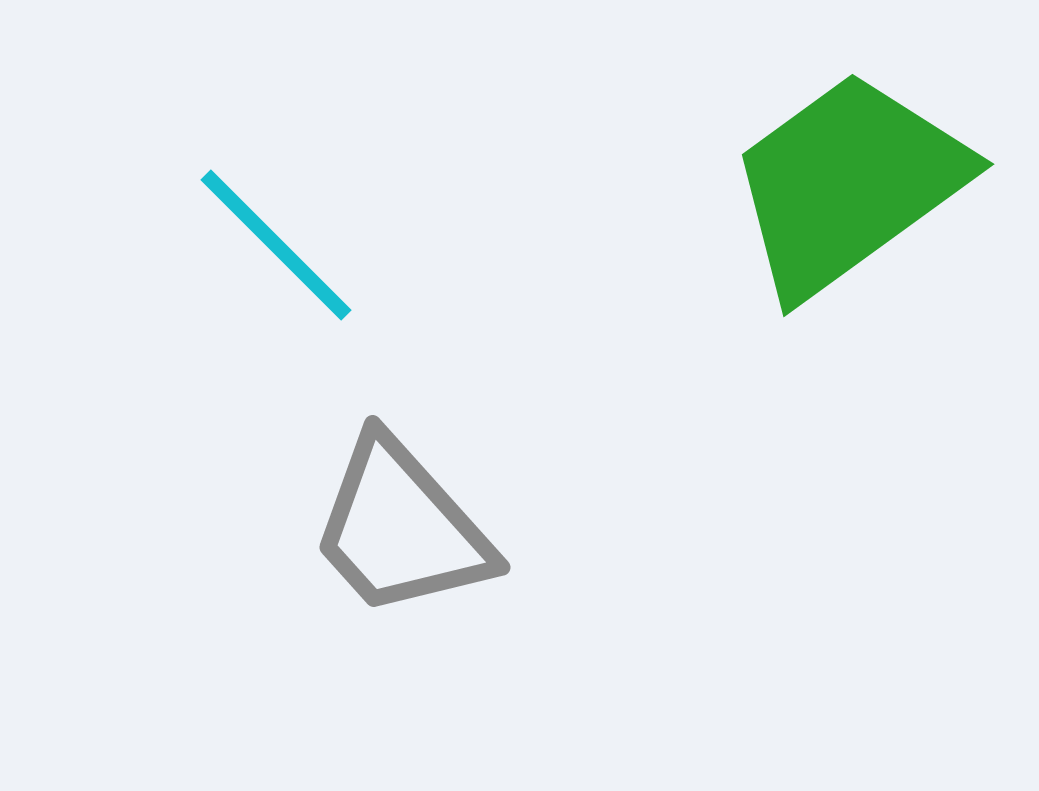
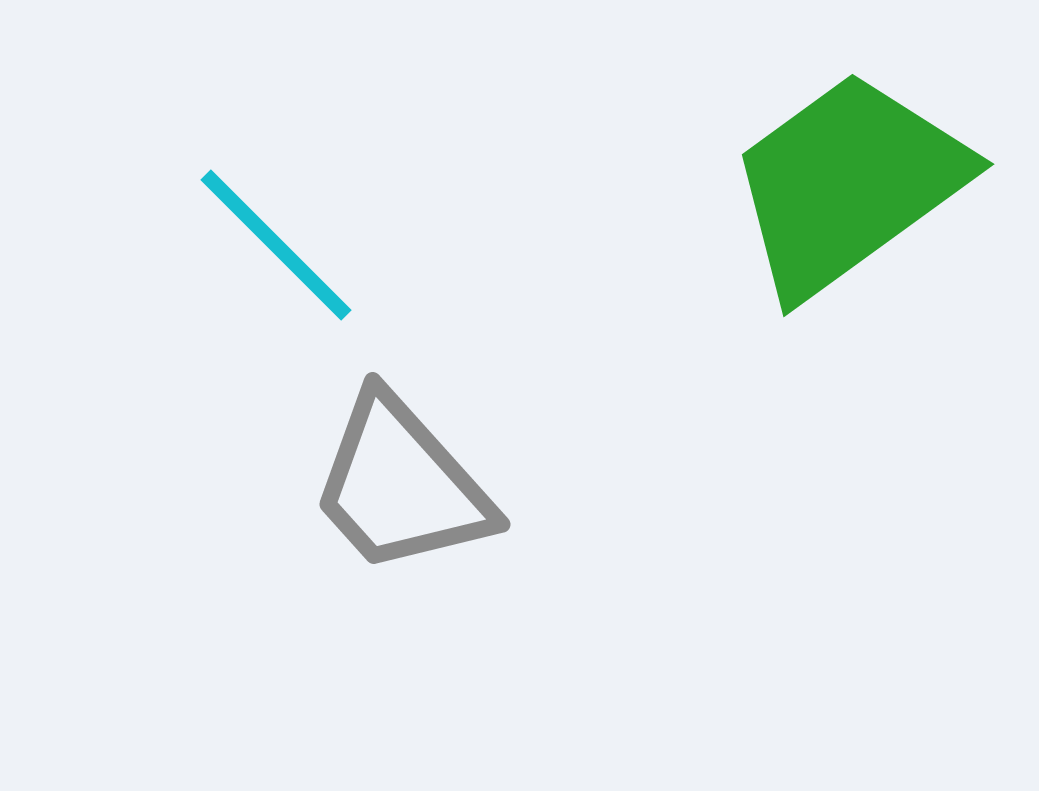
gray trapezoid: moved 43 px up
